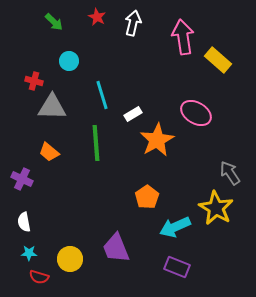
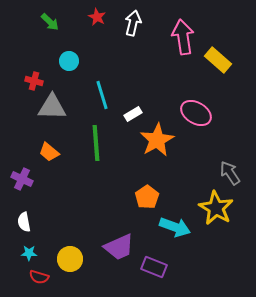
green arrow: moved 4 px left
cyan arrow: rotated 136 degrees counterclockwise
purple trapezoid: moved 3 px right, 1 px up; rotated 92 degrees counterclockwise
purple rectangle: moved 23 px left
